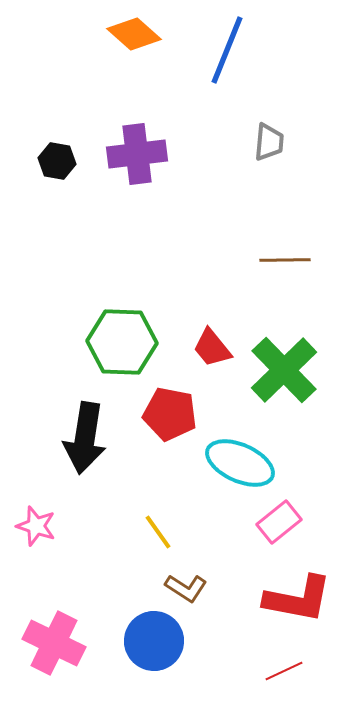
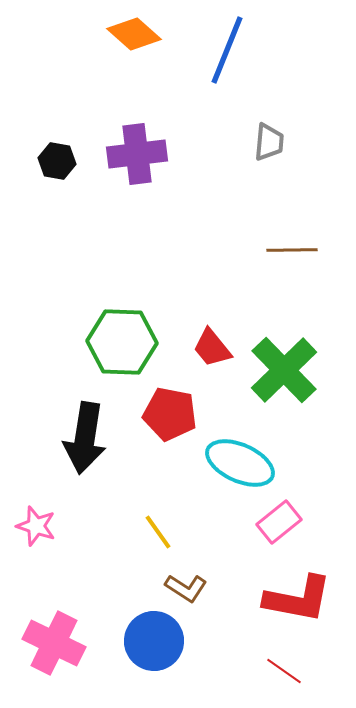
brown line: moved 7 px right, 10 px up
red line: rotated 60 degrees clockwise
